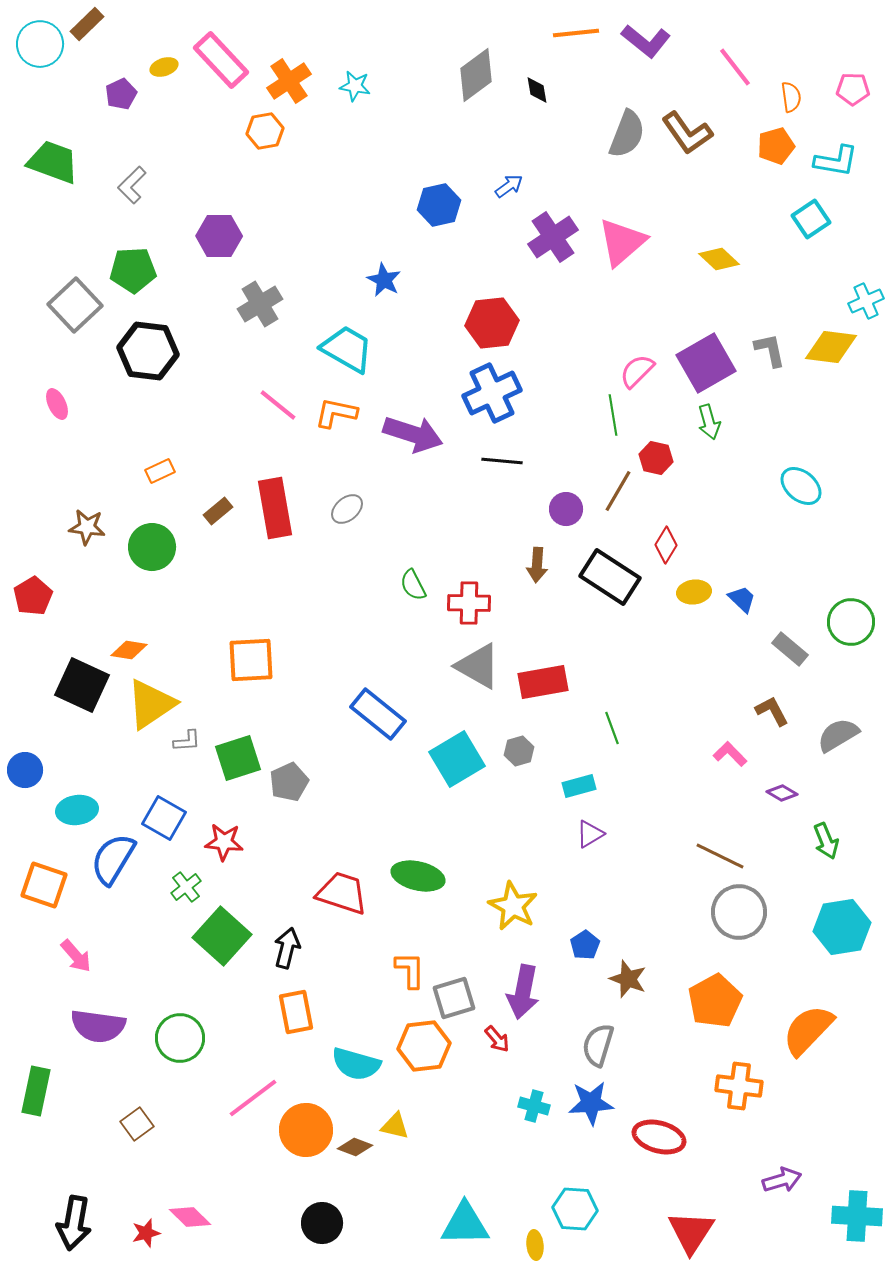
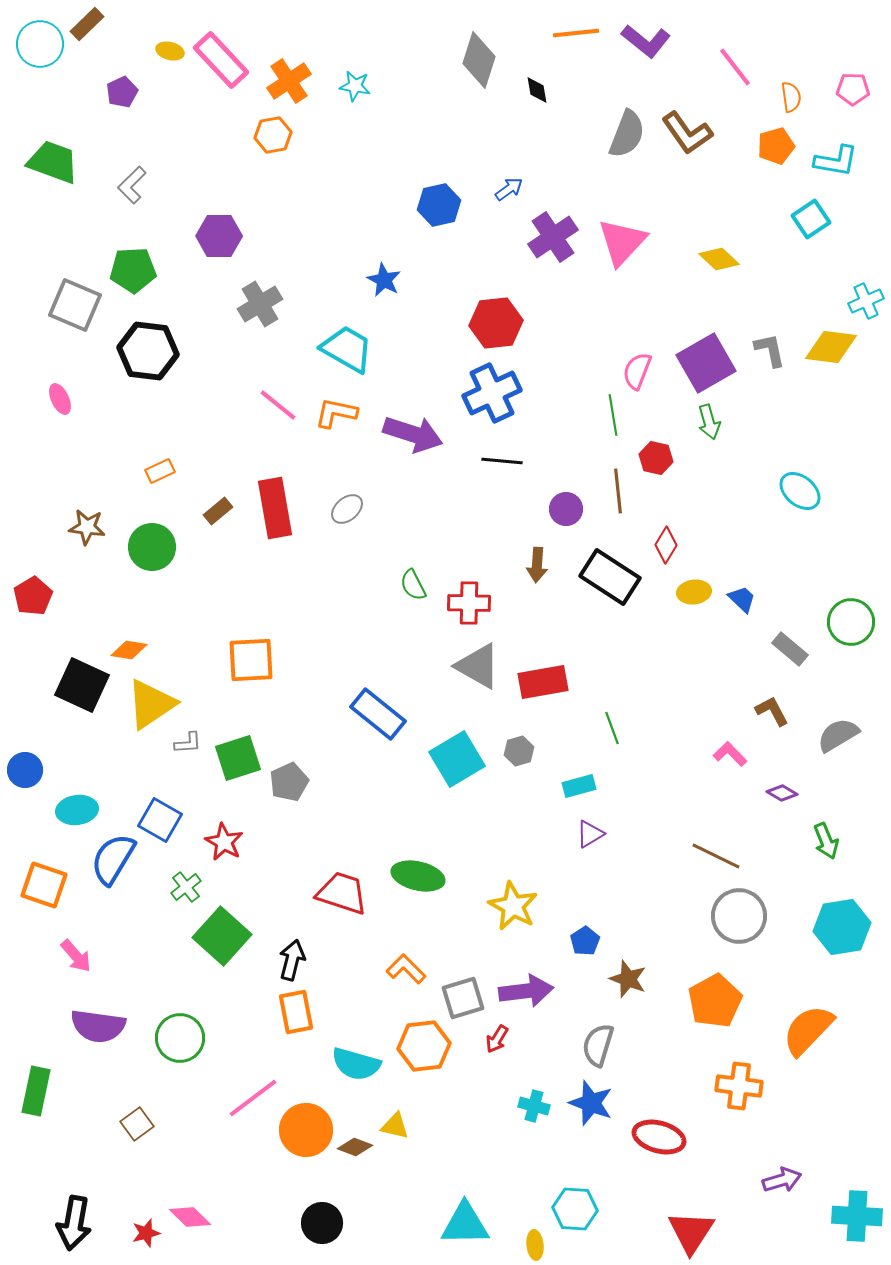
yellow ellipse at (164, 67): moved 6 px right, 16 px up; rotated 32 degrees clockwise
gray diamond at (476, 75): moved 3 px right, 15 px up; rotated 36 degrees counterclockwise
purple pentagon at (121, 94): moved 1 px right, 2 px up
orange hexagon at (265, 131): moved 8 px right, 4 px down
blue arrow at (509, 186): moved 3 px down
pink triangle at (622, 242): rotated 6 degrees counterclockwise
gray square at (75, 305): rotated 24 degrees counterclockwise
red hexagon at (492, 323): moved 4 px right
pink semicircle at (637, 371): rotated 24 degrees counterclockwise
pink ellipse at (57, 404): moved 3 px right, 5 px up
cyan ellipse at (801, 486): moved 1 px left, 5 px down
brown line at (618, 491): rotated 36 degrees counterclockwise
gray L-shape at (187, 741): moved 1 px right, 2 px down
blue square at (164, 818): moved 4 px left, 2 px down
red star at (224, 842): rotated 24 degrees clockwise
brown line at (720, 856): moved 4 px left
gray circle at (739, 912): moved 4 px down
blue pentagon at (585, 945): moved 4 px up
black arrow at (287, 948): moved 5 px right, 12 px down
orange L-shape at (410, 970): moved 4 px left, 1 px up; rotated 45 degrees counterclockwise
purple arrow at (523, 992): moved 3 px right, 1 px up; rotated 108 degrees counterclockwise
gray square at (454, 998): moved 9 px right
red arrow at (497, 1039): rotated 72 degrees clockwise
blue star at (591, 1103): rotated 24 degrees clockwise
